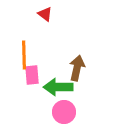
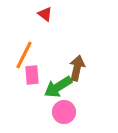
orange line: rotated 28 degrees clockwise
green arrow: rotated 32 degrees counterclockwise
